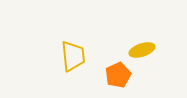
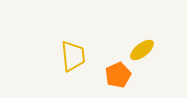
yellow ellipse: rotated 20 degrees counterclockwise
